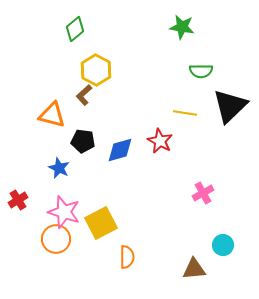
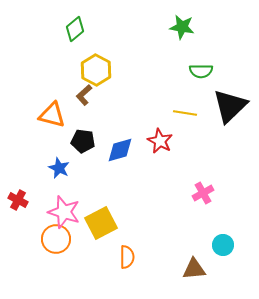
red cross: rotated 30 degrees counterclockwise
